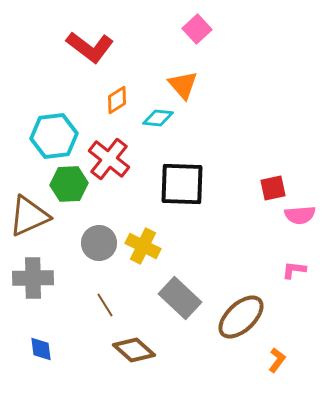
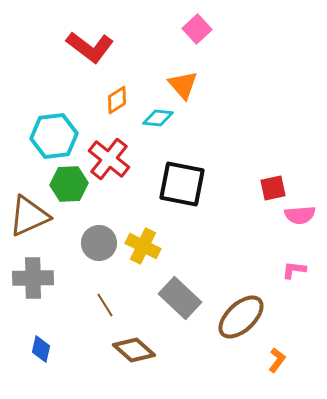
black square: rotated 9 degrees clockwise
blue diamond: rotated 20 degrees clockwise
